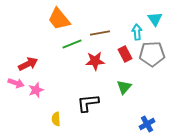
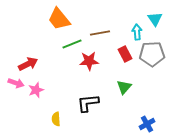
red star: moved 6 px left
